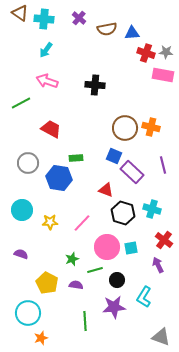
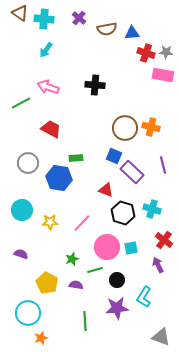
pink arrow at (47, 81): moved 1 px right, 6 px down
purple star at (114, 307): moved 3 px right, 1 px down
